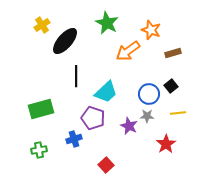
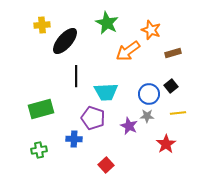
yellow cross: rotated 28 degrees clockwise
cyan trapezoid: rotated 40 degrees clockwise
blue cross: rotated 21 degrees clockwise
